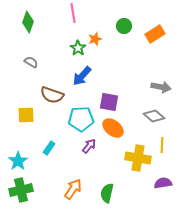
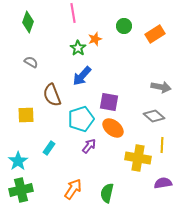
brown semicircle: rotated 50 degrees clockwise
cyan pentagon: rotated 15 degrees counterclockwise
